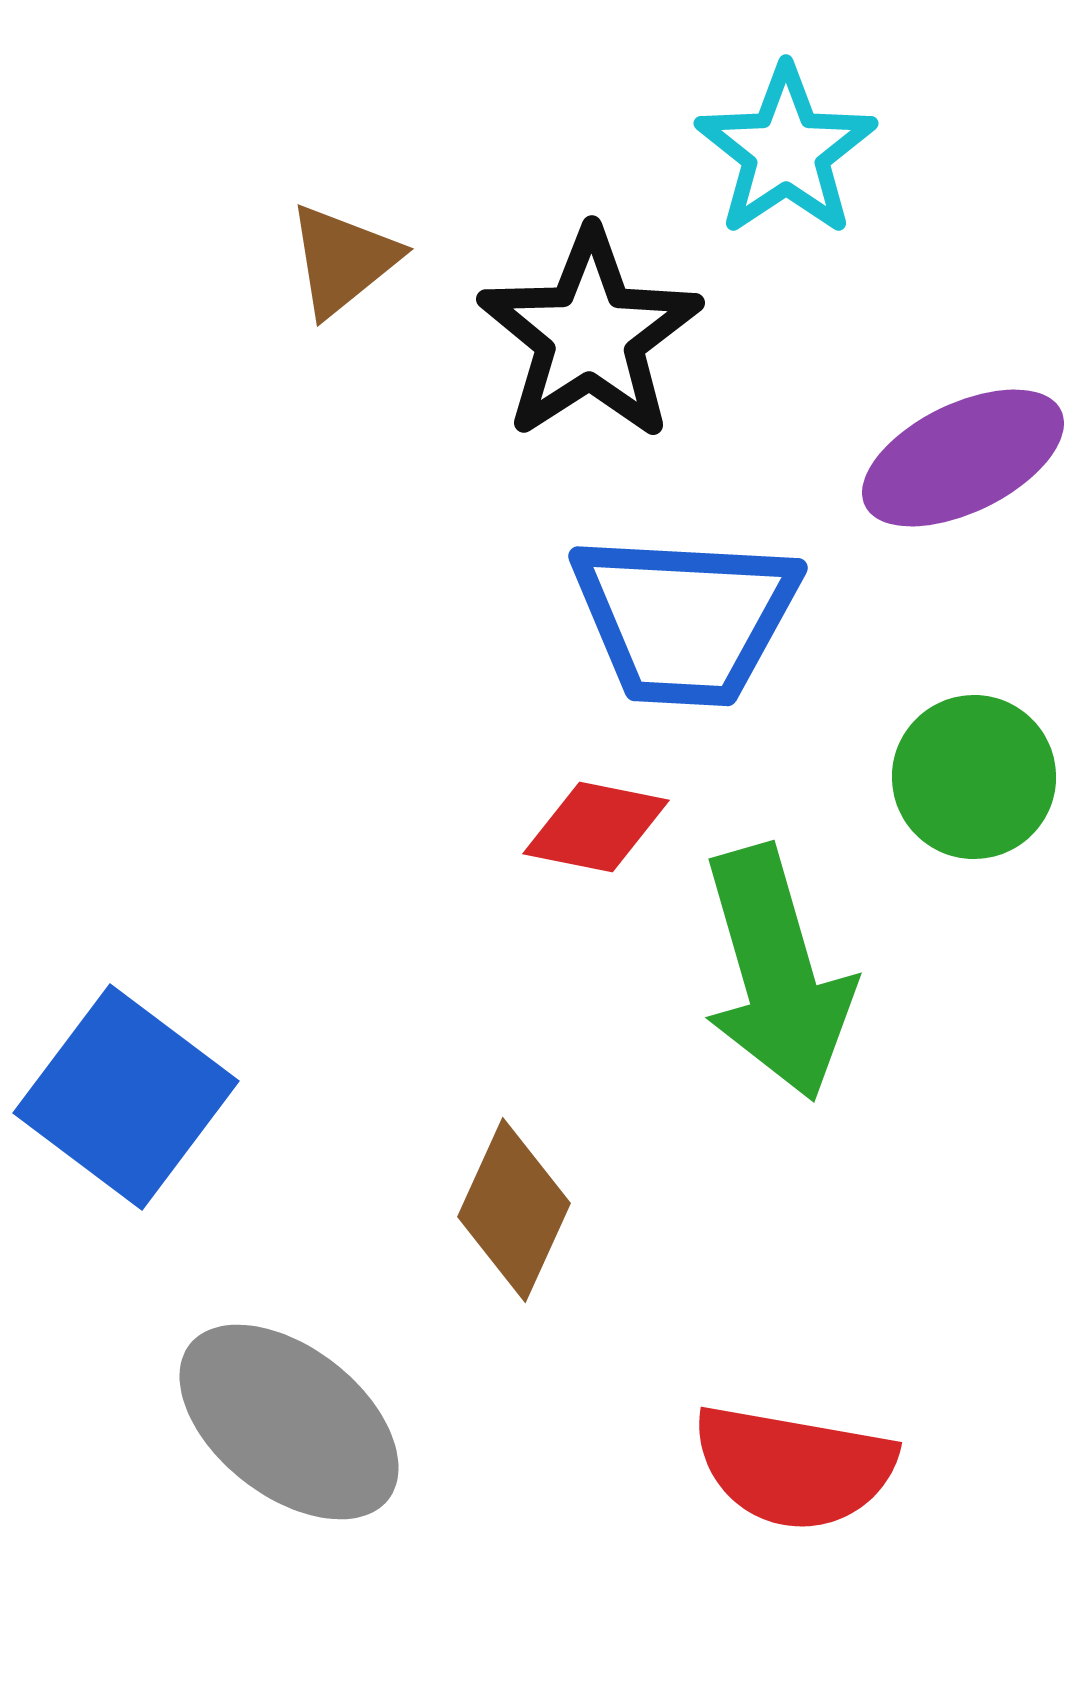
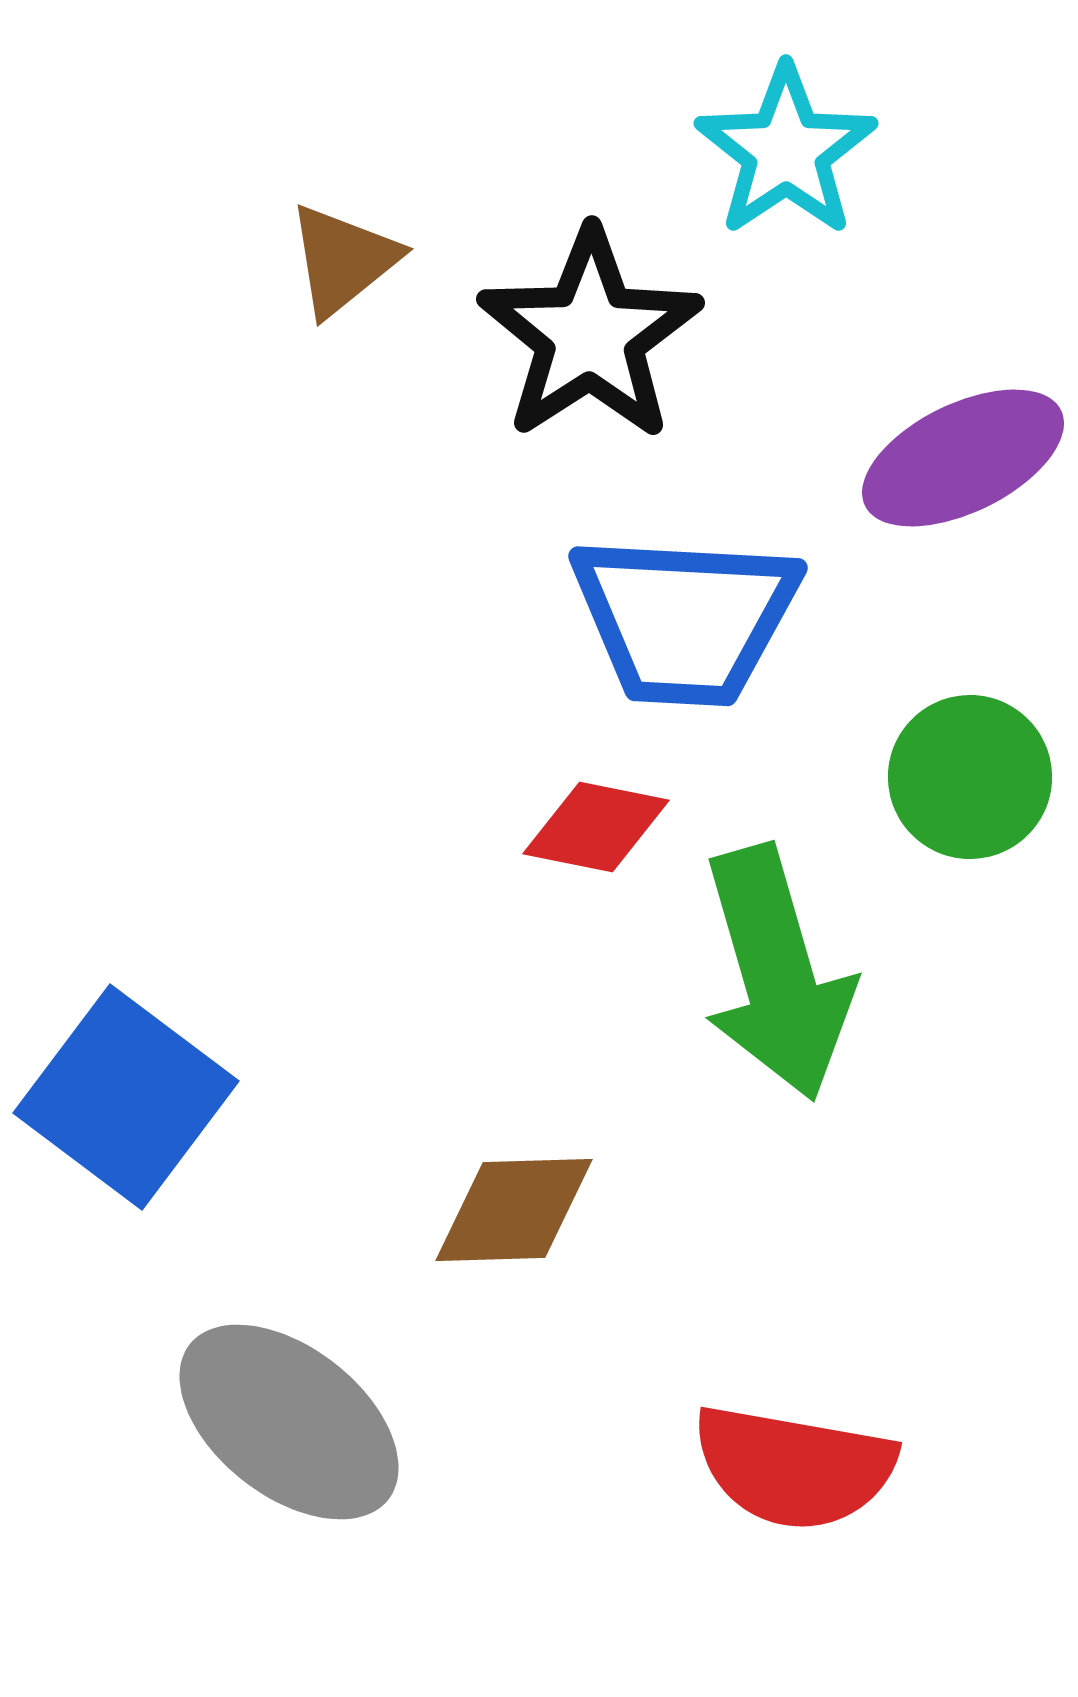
green circle: moved 4 px left
brown diamond: rotated 64 degrees clockwise
